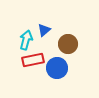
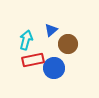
blue triangle: moved 7 px right
blue circle: moved 3 px left
